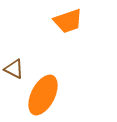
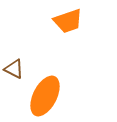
orange ellipse: moved 2 px right, 1 px down
